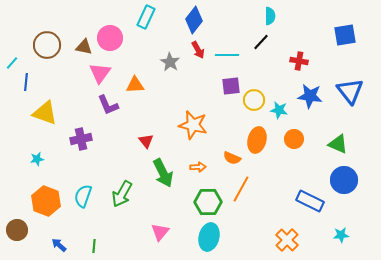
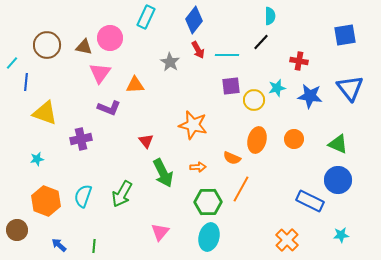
blue triangle at (350, 91): moved 3 px up
purple L-shape at (108, 105): moved 1 px right, 3 px down; rotated 45 degrees counterclockwise
cyan star at (279, 110): moved 2 px left, 22 px up; rotated 24 degrees counterclockwise
blue circle at (344, 180): moved 6 px left
